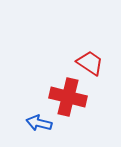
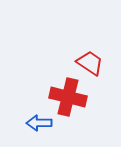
blue arrow: rotated 15 degrees counterclockwise
